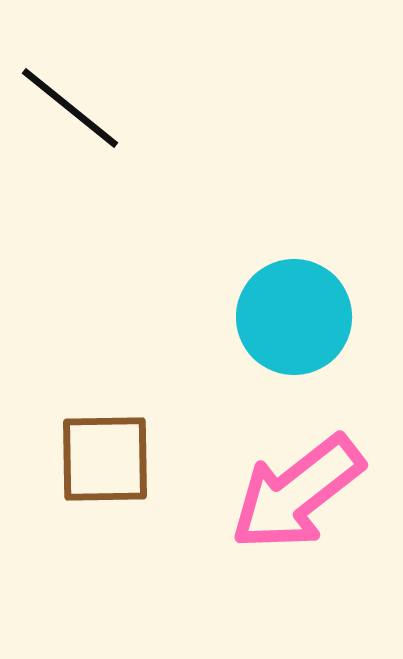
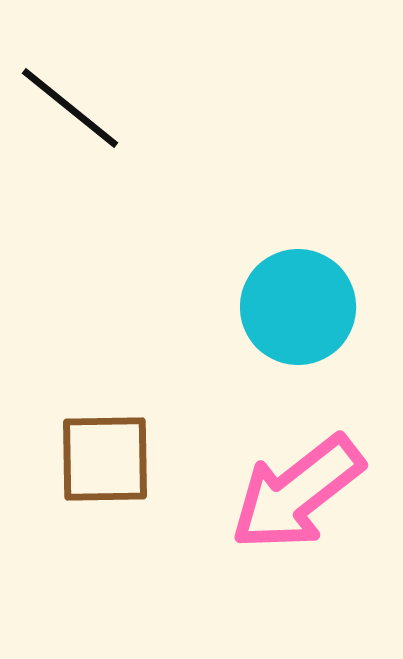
cyan circle: moved 4 px right, 10 px up
